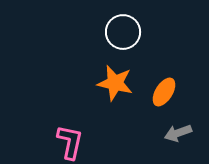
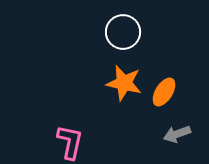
orange star: moved 9 px right
gray arrow: moved 1 px left, 1 px down
